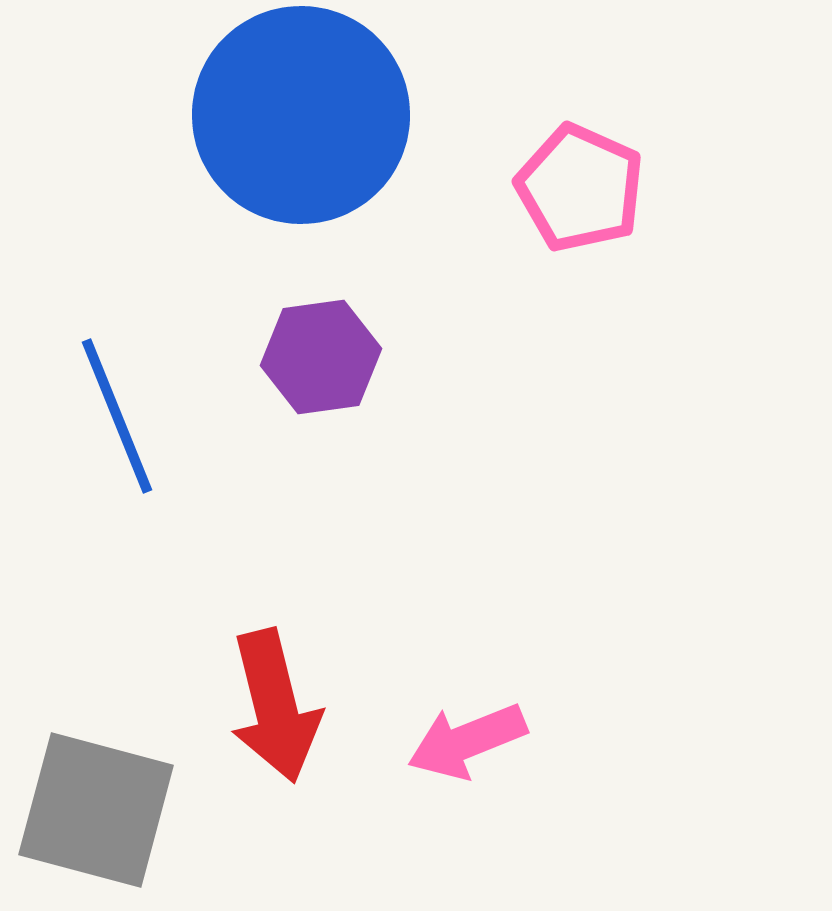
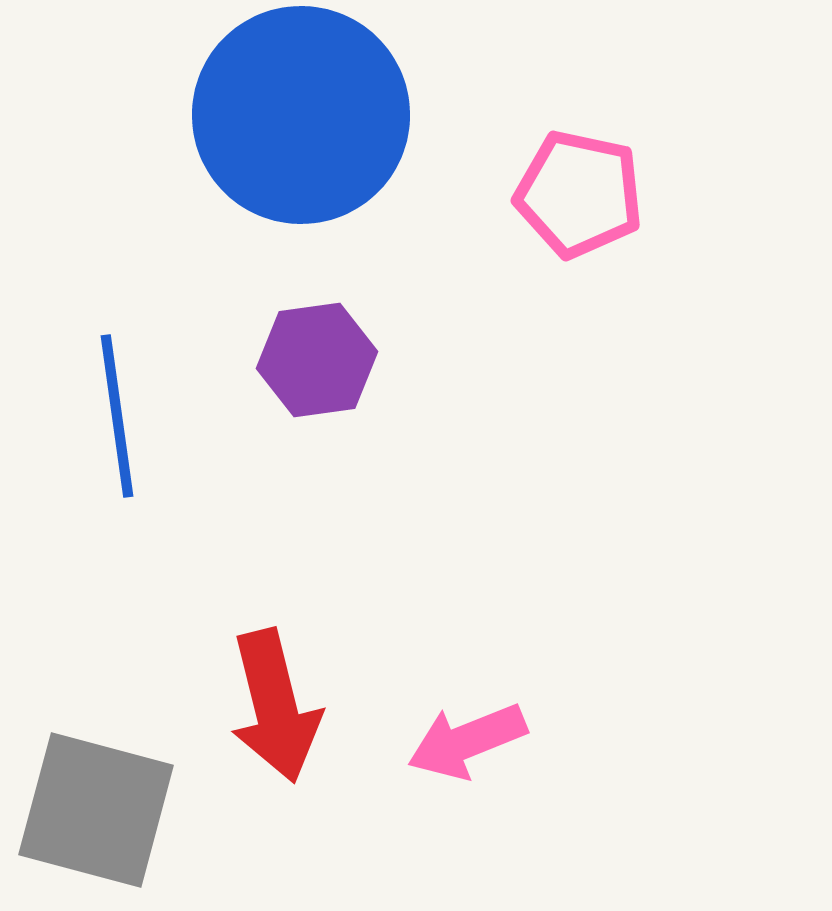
pink pentagon: moved 1 px left, 6 px down; rotated 12 degrees counterclockwise
purple hexagon: moved 4 px left, 3 px down
blue line: rotated 14 degrees clockwise
